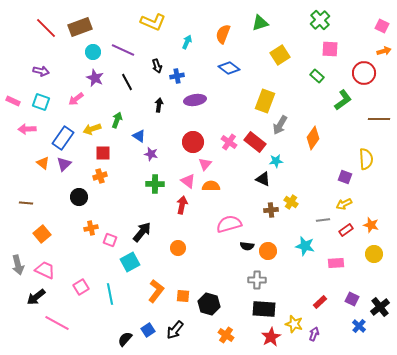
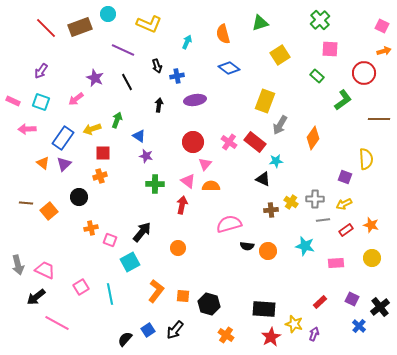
yellow L-shape at (153, 22): moved 4 px left, 2 px down
orange semicircle at (223, 34): rotated 36 degrees counterclockwise
cyan circle at (93, 52): moved 15 px right, 38 px up
purple arrow at (41, 71): rotated 112 degrees clockwise
purple star at (151, 154): moved 5 px left, 2 px down
orange square at (42, 234): moved 7 px right, 23 px up
yellow circle at (374, 254): moved 2 px left, 4 px down
gray cross at (257, 280): moved 58 px right, 81 px up
